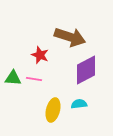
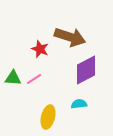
red star: moved 6 px up
pink line: rotated 42 degrees counterclockwise
yellow ellipse: moved 5 px left, 7 px down
